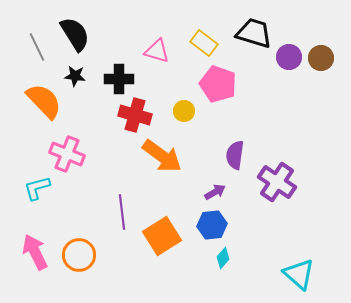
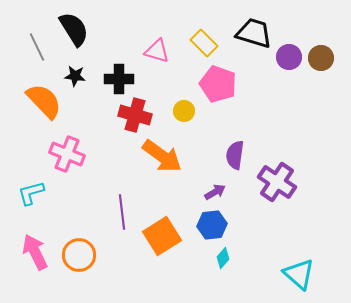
black semicircle: moved 1 px left, 5 px up
yellow rectangle: rotated 8 degrees clockwise
cyan L-shape: moved 6 px left, 5 px down
